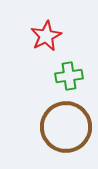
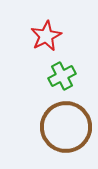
green cross: moved 7 px left; rotated 20 degrees counterclockwise
